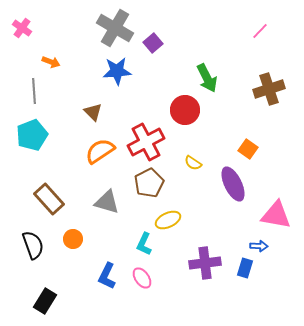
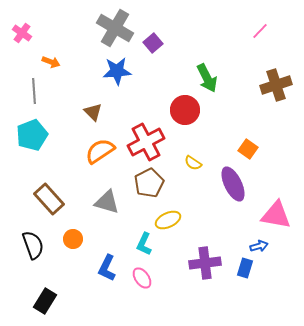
pink cross: moved 5 px down
brown cross: moved 7 px right, 4 px up
blue arrow: rotated 18 degrees counterclockwise
blue L-shape: moved 8 px up
